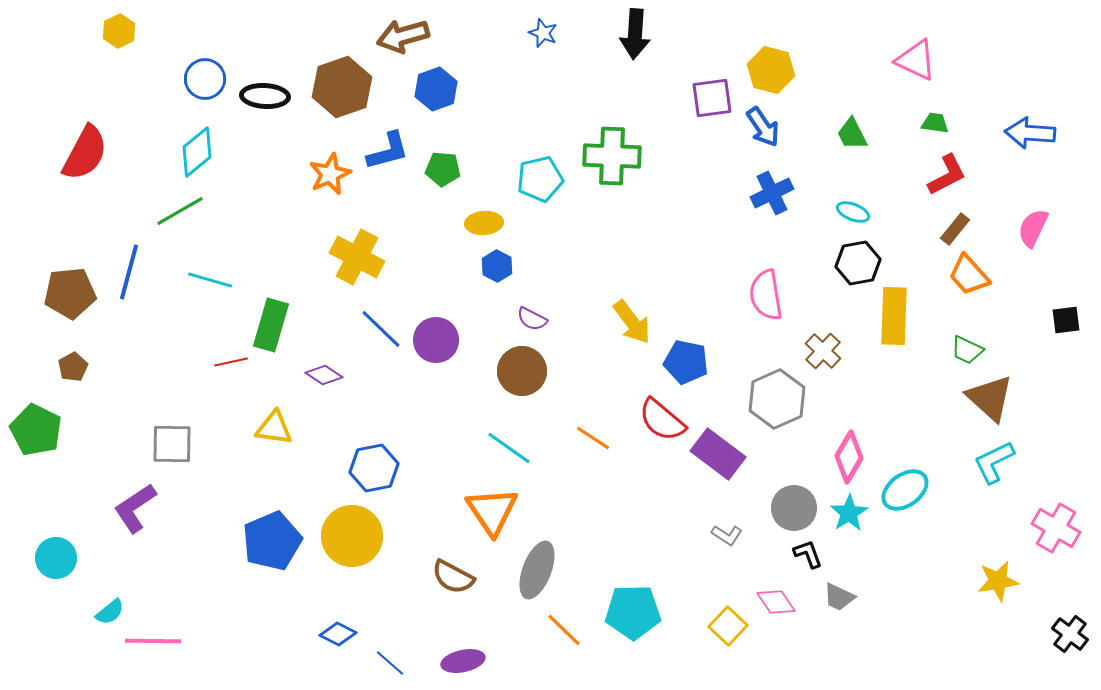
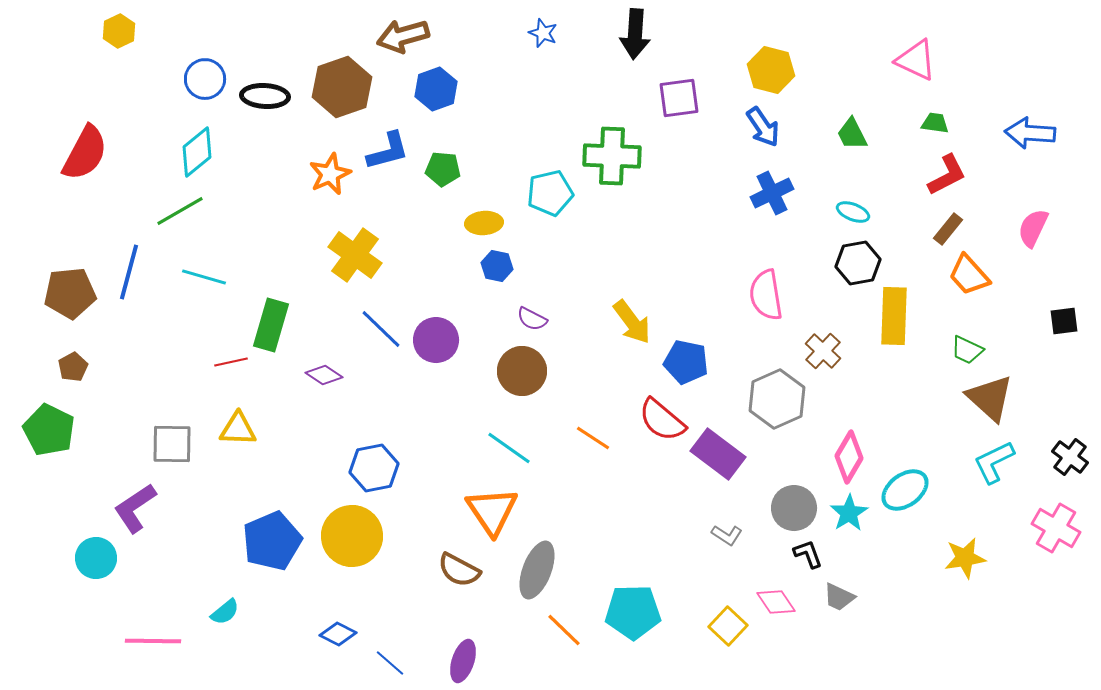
purple square at (712, 98): moved 33 px left
cyan pentagon at (540, 179): moved 10 px right, 14 px down
brown rectangle at (955, 229): moved 7 px left
yellow cross at (357, 257): moved 2 px left, 2 px up; rotated 8 degrees clockwise
blue hexagon at (497, 266): rotated 16 degrees counterclockwise
cyan line at (210, 280): moved 6 px left, 3 px up
black square at (1066, 320): moved 2 px left, 1 px down
yellow triangle at (274, 428): moved 36 px left, 1 px down; rotated 6 degrees counterclockwise
green pentagon at (36, 430): moved 13 px right
cyan circle at (56, 558): moved 40 px right
brown semicircle at (453, 577): moved 6 px right, 7 px up
yellow star at (998, 581): moved 33 px left, 23 px up
cyan semicircle at (110, 612): moved 115 px right
black cross at (1070, 634): moved 177 px up
purple ellipse at (463, 661): rotated 60 degrees counterclockwise
